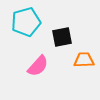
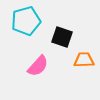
cyan pentagon: moved 1 px up
black square: rotated 30 degrees clockwise
